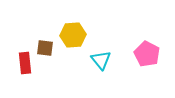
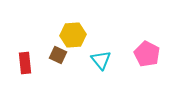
brown square: moved 13 px right, 7 px down; rotated 18 degrees clockwise
